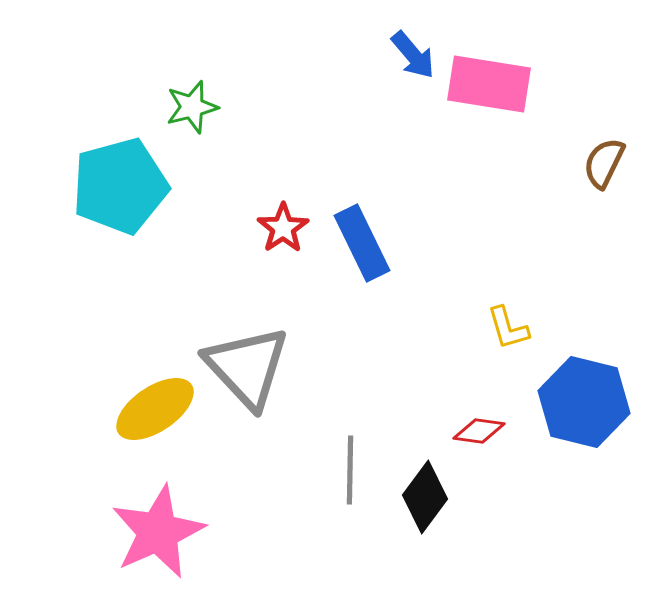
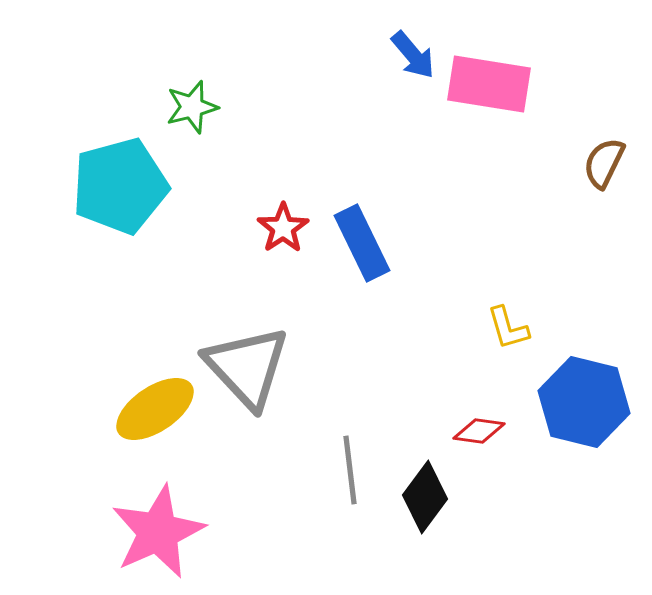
gray line: rotated 8 degrees counterclockwise
